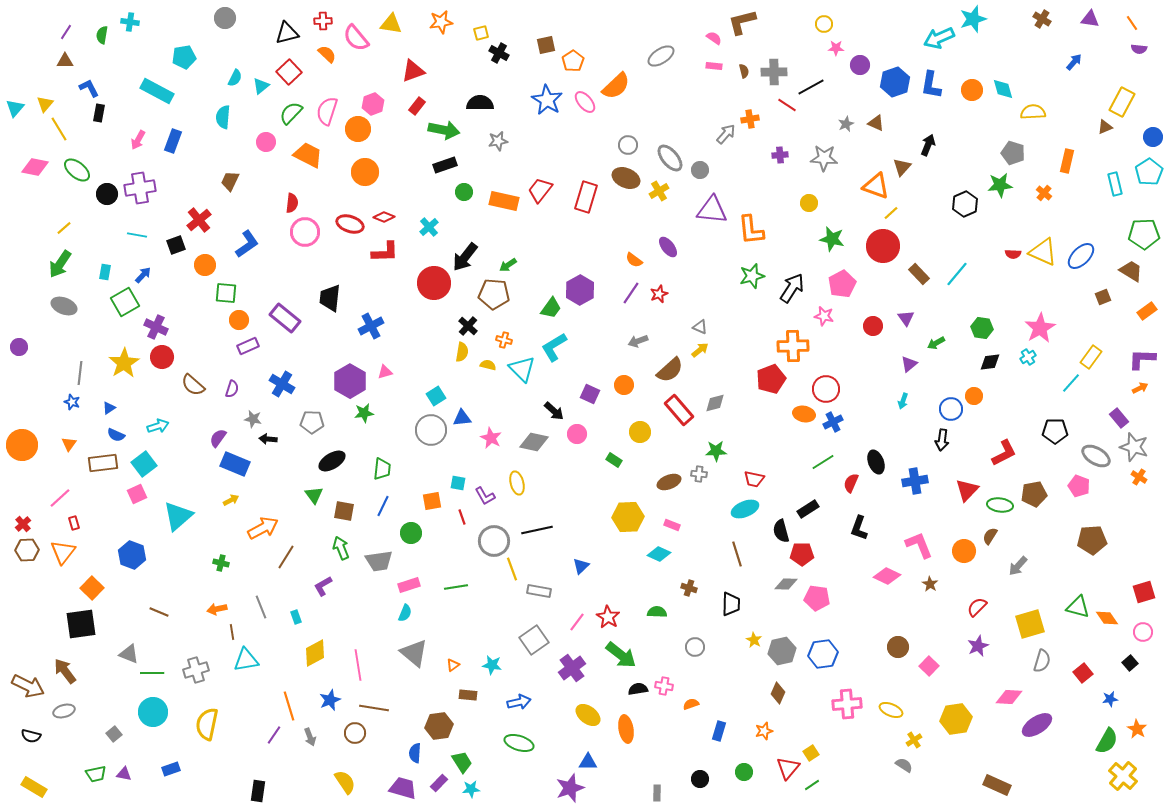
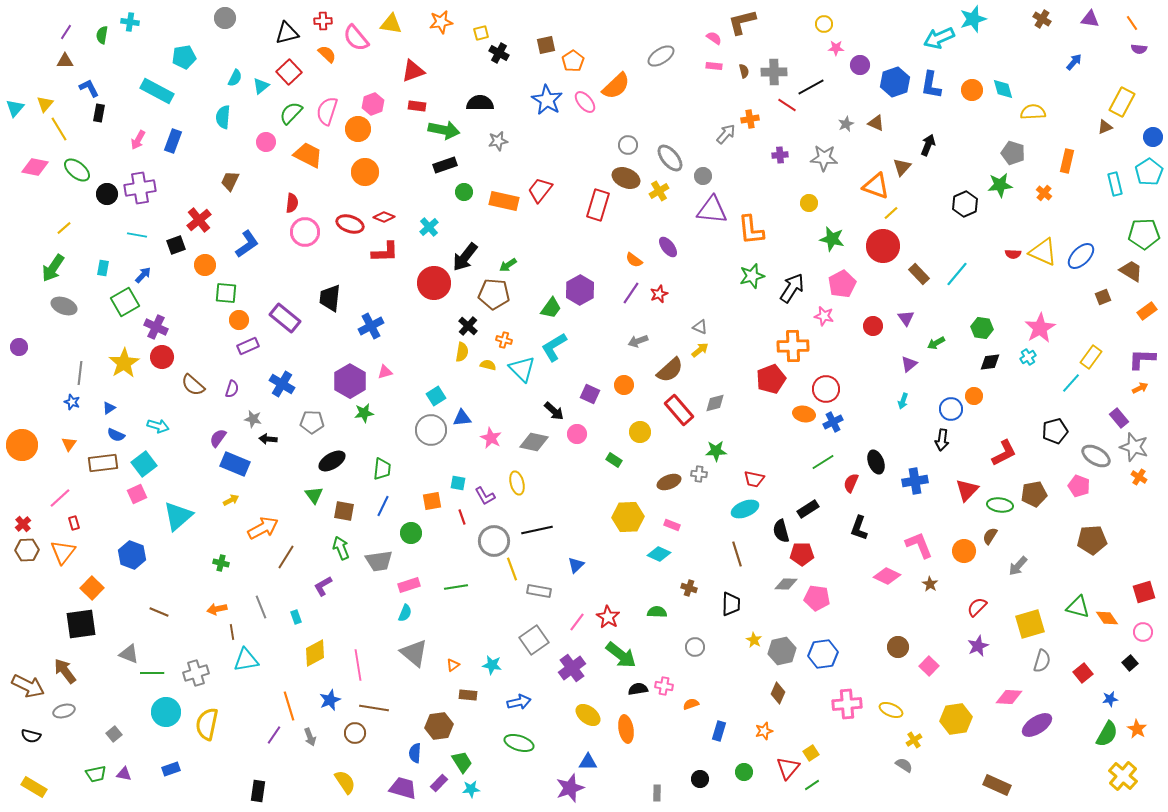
red rectangle at (417, 106): rotated 60 degrees clockwise
gray circle at (700, 170): moved 3 px right, 6 px down
red rectangle at (586, 197): moved 12 px right, 8 px down
green arrow at (60, 264): moved 7 px left, 4 px down
cyan rectangle at (105, 272): moved 2 px left, 4 px up
cyan arrow at (158, 426): rotated 35 degrees clockwise
black pentagon at (1055, 431): rotated 15 degrees counterclockwise
blue triangle at (581, 566): moved 5 px left, 1 px up
gray cross at (196, 670): moved 3 px down
cyan circle at (153, 712): moved 13 px right
green semicircle at (1107, 741): moved 7 px up
